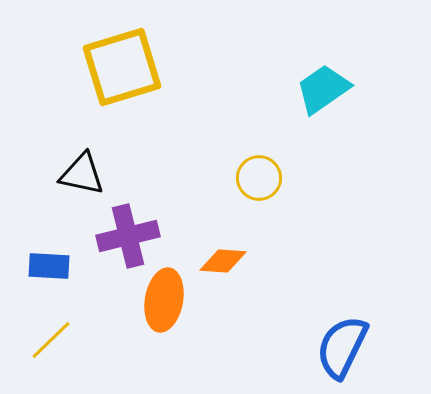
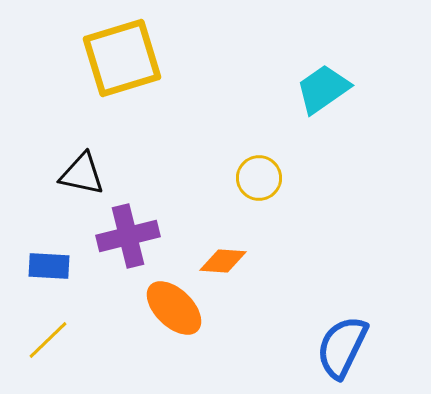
yellow square: moved 9 px up
orange ellipse: moved 10 px right, 8 px down; rotated 56 degrees counterclockwise
yellow line: moved 3 px left
